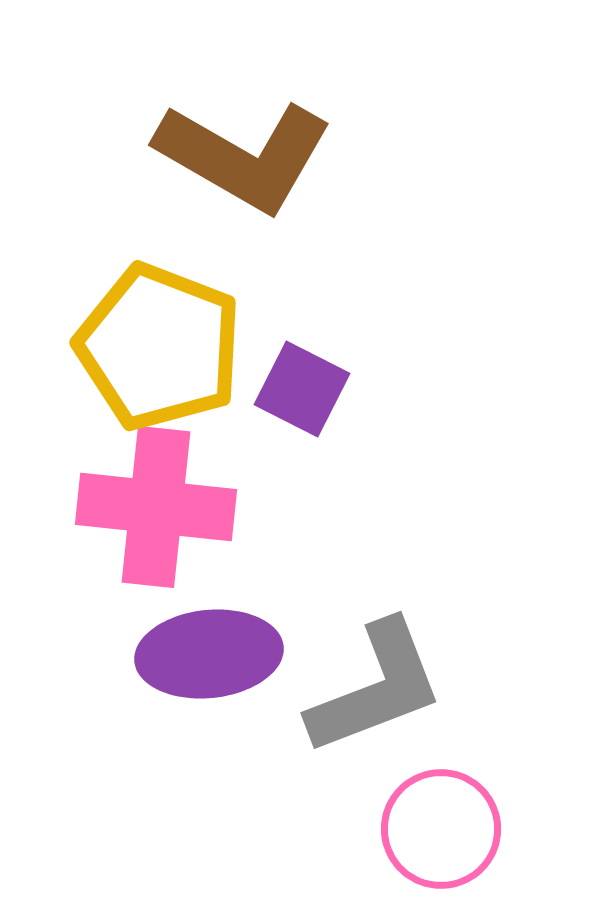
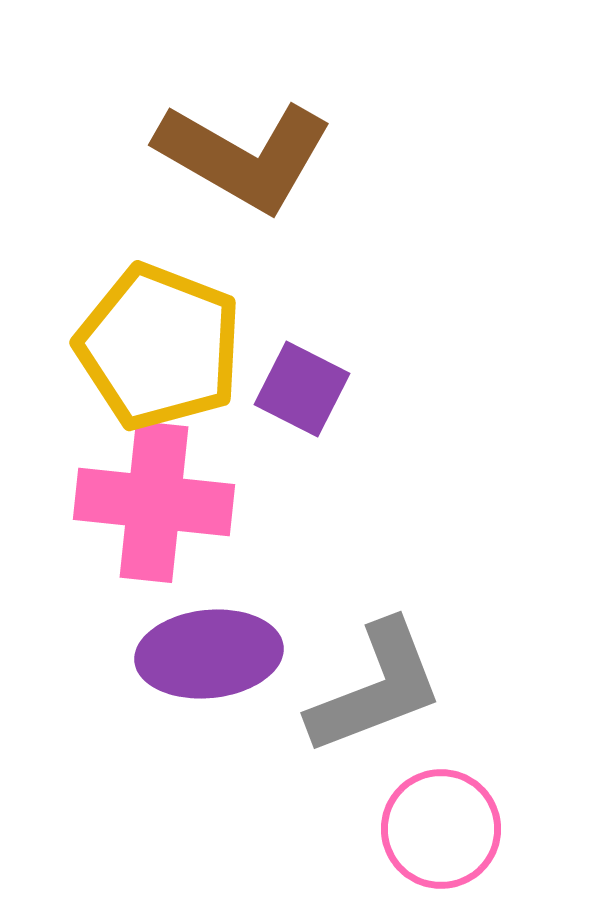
pink cross: moved 2 px left, 5 px up
